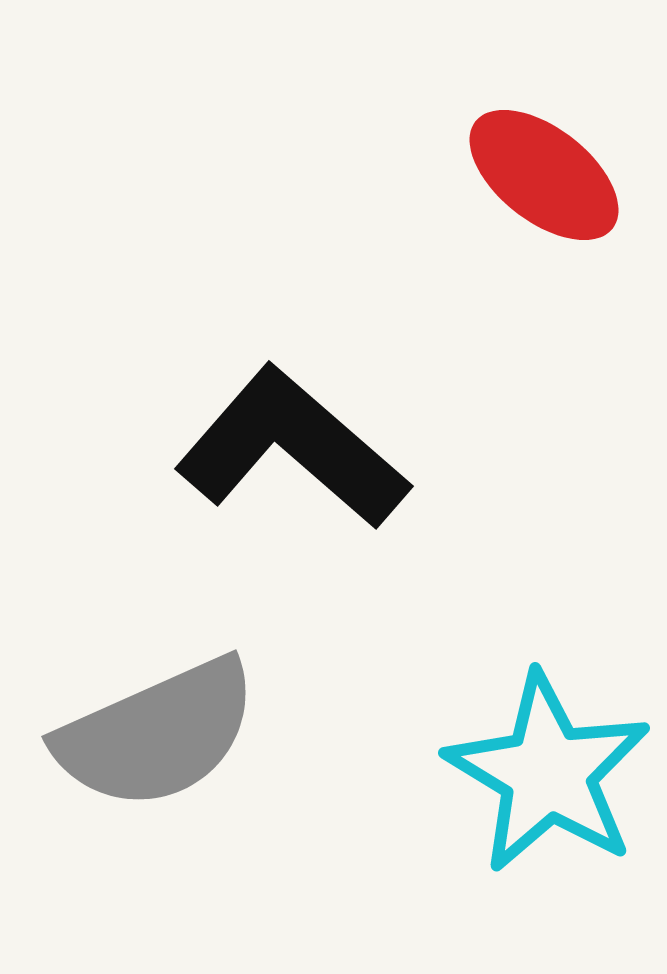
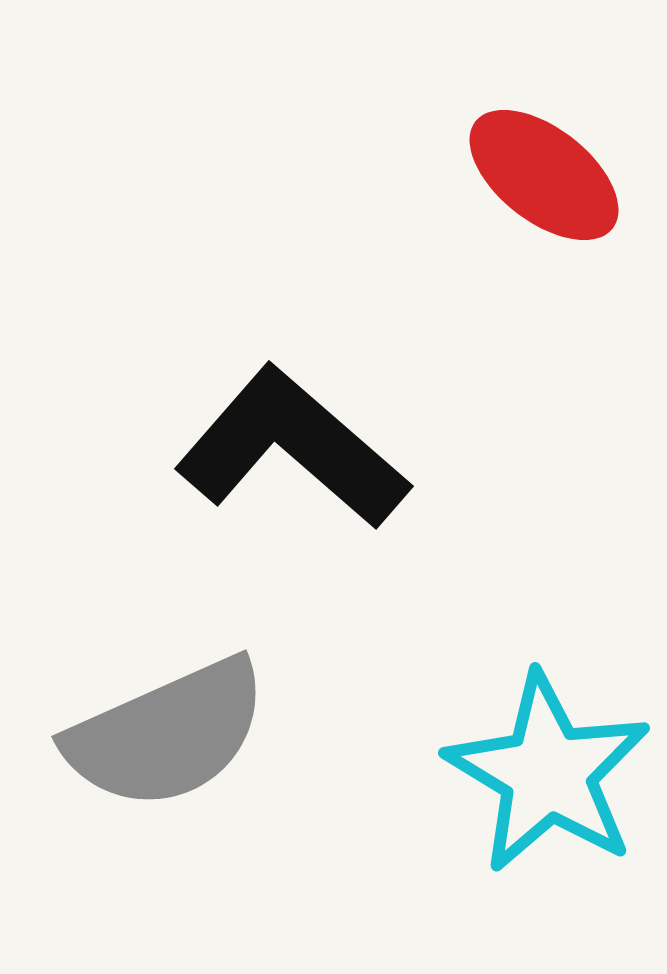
gray semicircle: moved 10 px right
